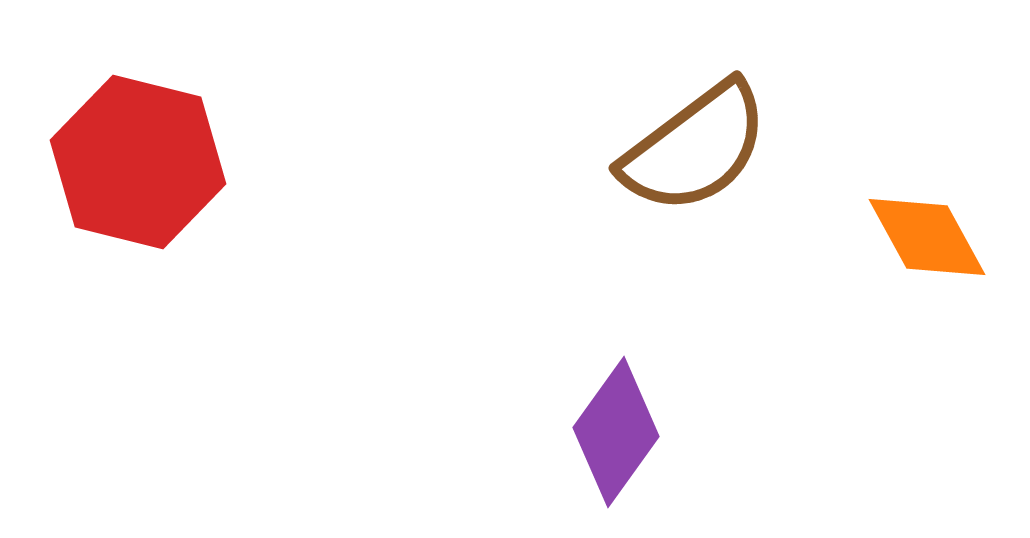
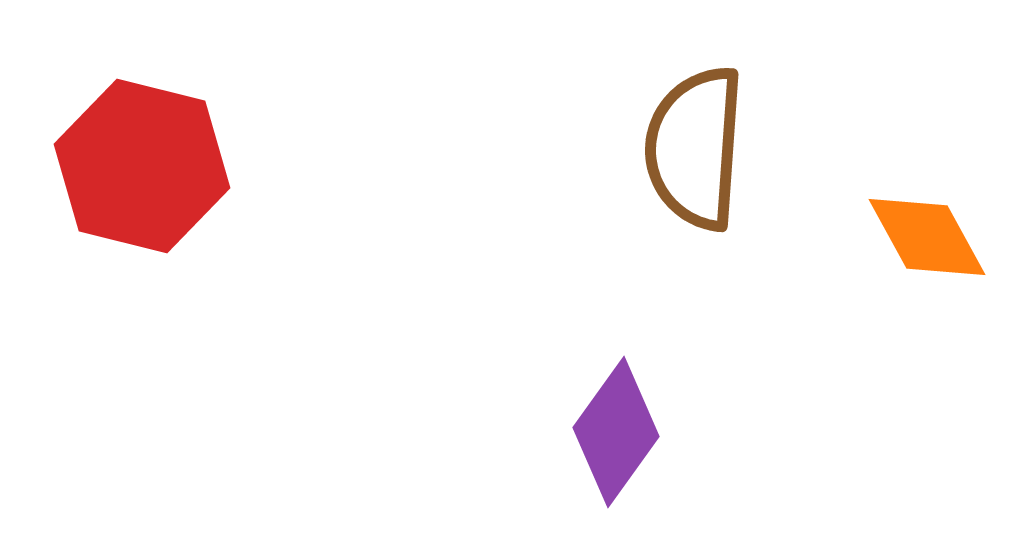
brown semicircle: rotated 131 degrees clockwise
red hexagon: moved 4 px right, 4 px down
